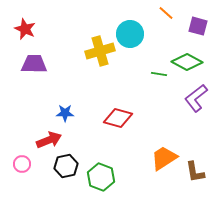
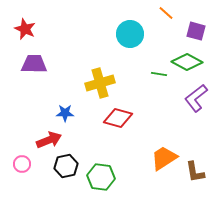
purple square: moved 2 px left, 5 px down
yellow cross: moved 32 px down
green hexagon: rotated 12 degrees counterclockwise
